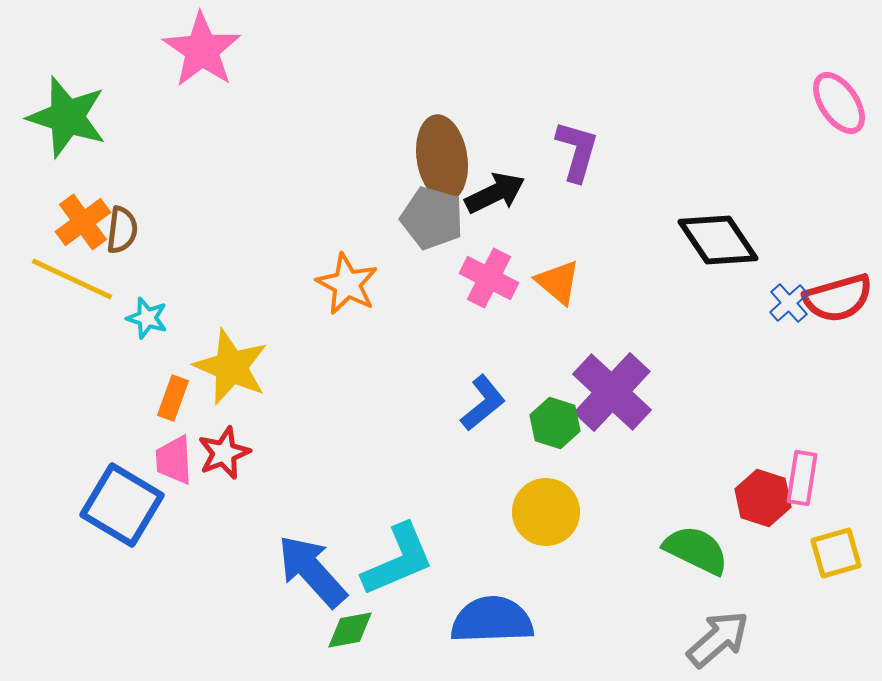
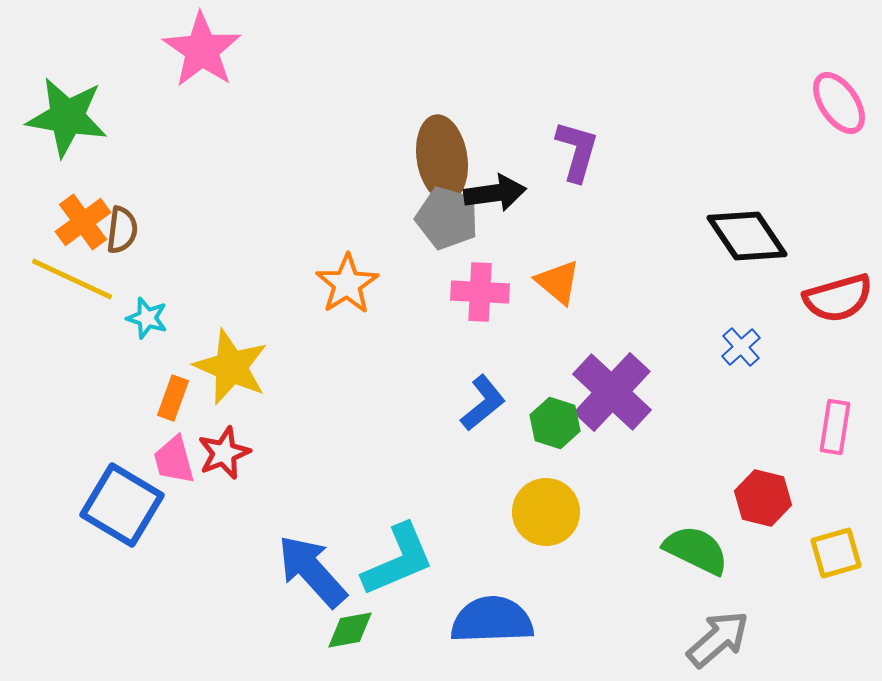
green star: rotated 8 degrees counterclockwise
black arrow: rotated 18 degrees clockwise
gray pentagon: moved 15 px right
black diamond: moved 29 px right, 4 px up
pink cross: moved 9 px left, 14 px down; rotated 24 degrees counterclockwise
orange star: rotated 12 degrees clockwise
blue cross: moved 48 px left, 44 px down
pink trapezoid: rotated 12 degrees counterclockwise
pink rectangle: moved 33 px right, 51 px up
red hexagon: rotated 4 degrees counterclockwise
